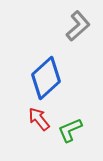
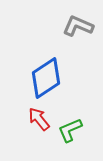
gray L-shape: rotated 116 degrees counterclockwise
blue diamond: rotated 9 degrees clockwise
